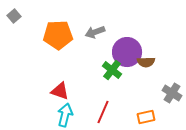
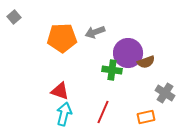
gray square: moved 1 px down
orange pentagon: moved 4 px right, 3 px down
purple circle: moved 1 px right, 1 px down
brown semicircle: rotated 18 degrees counterclockwise
green cross: rotated 30 degrees counterclockwise
gray cross: moved 7 px left
cyan arrow: moved 1 px left, 1 px up
